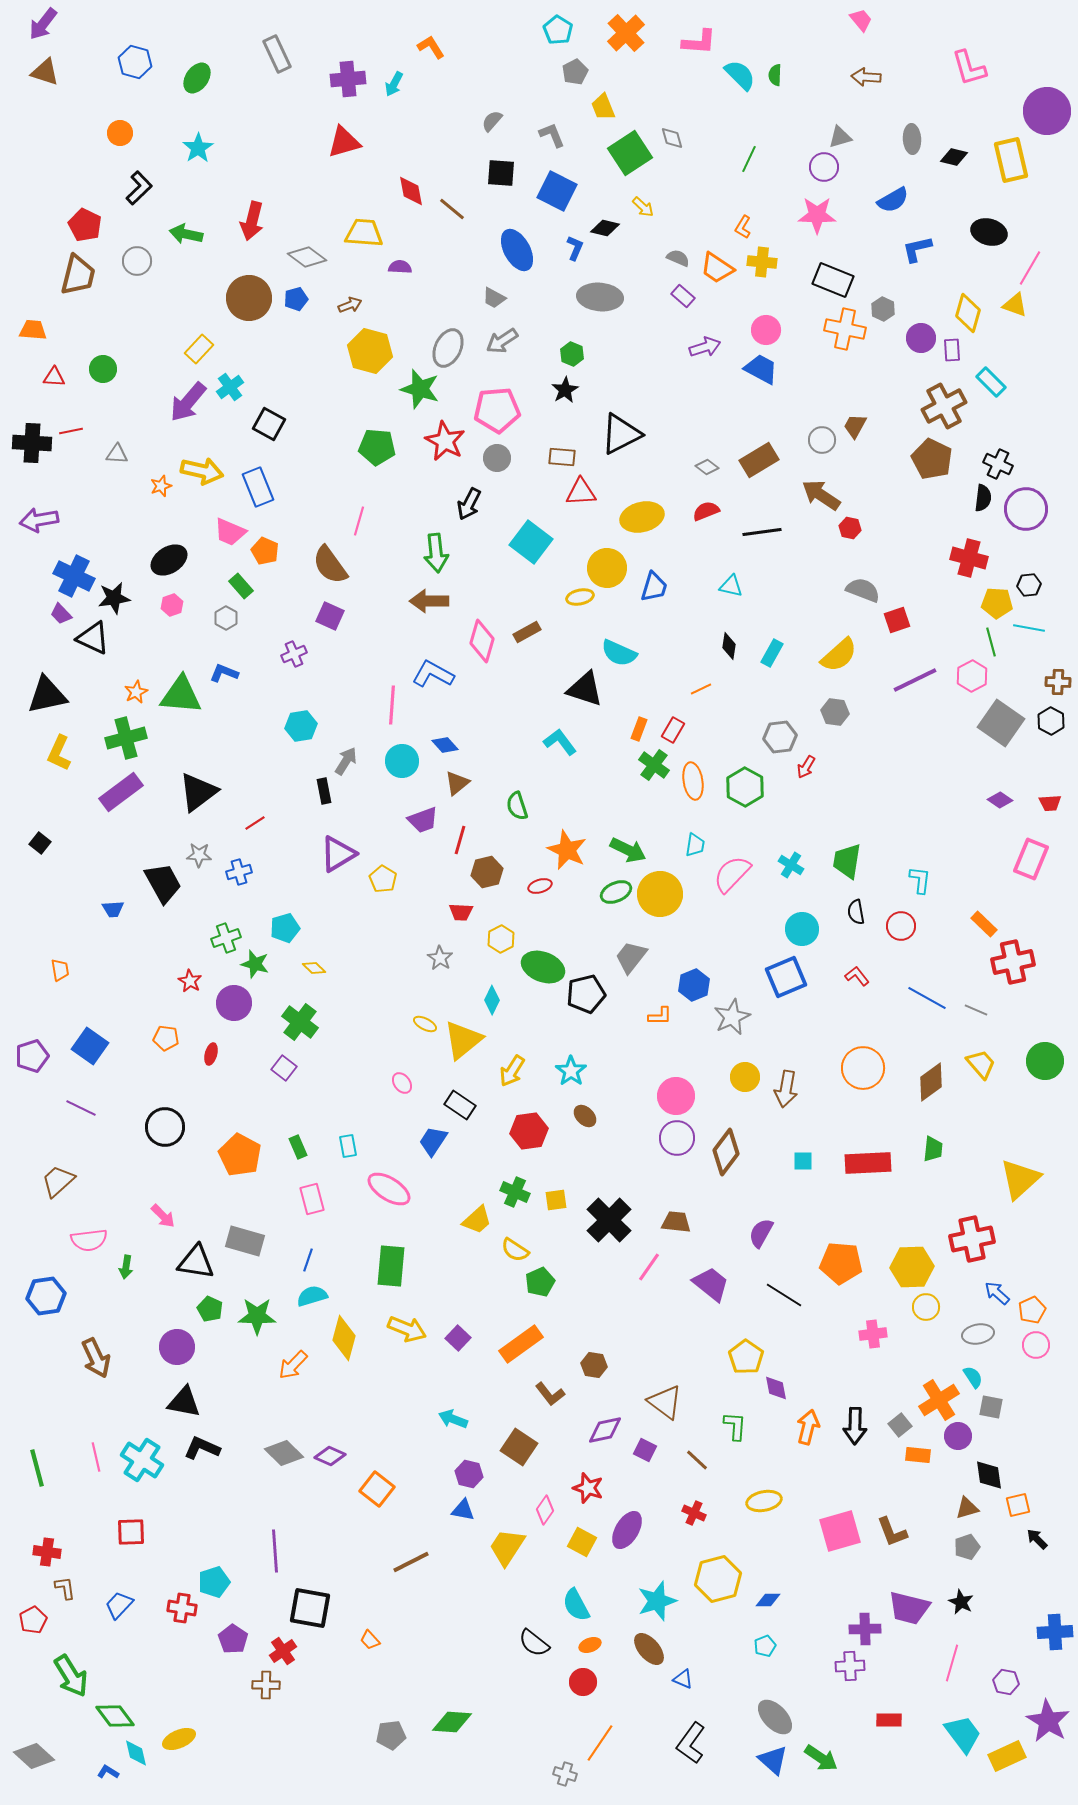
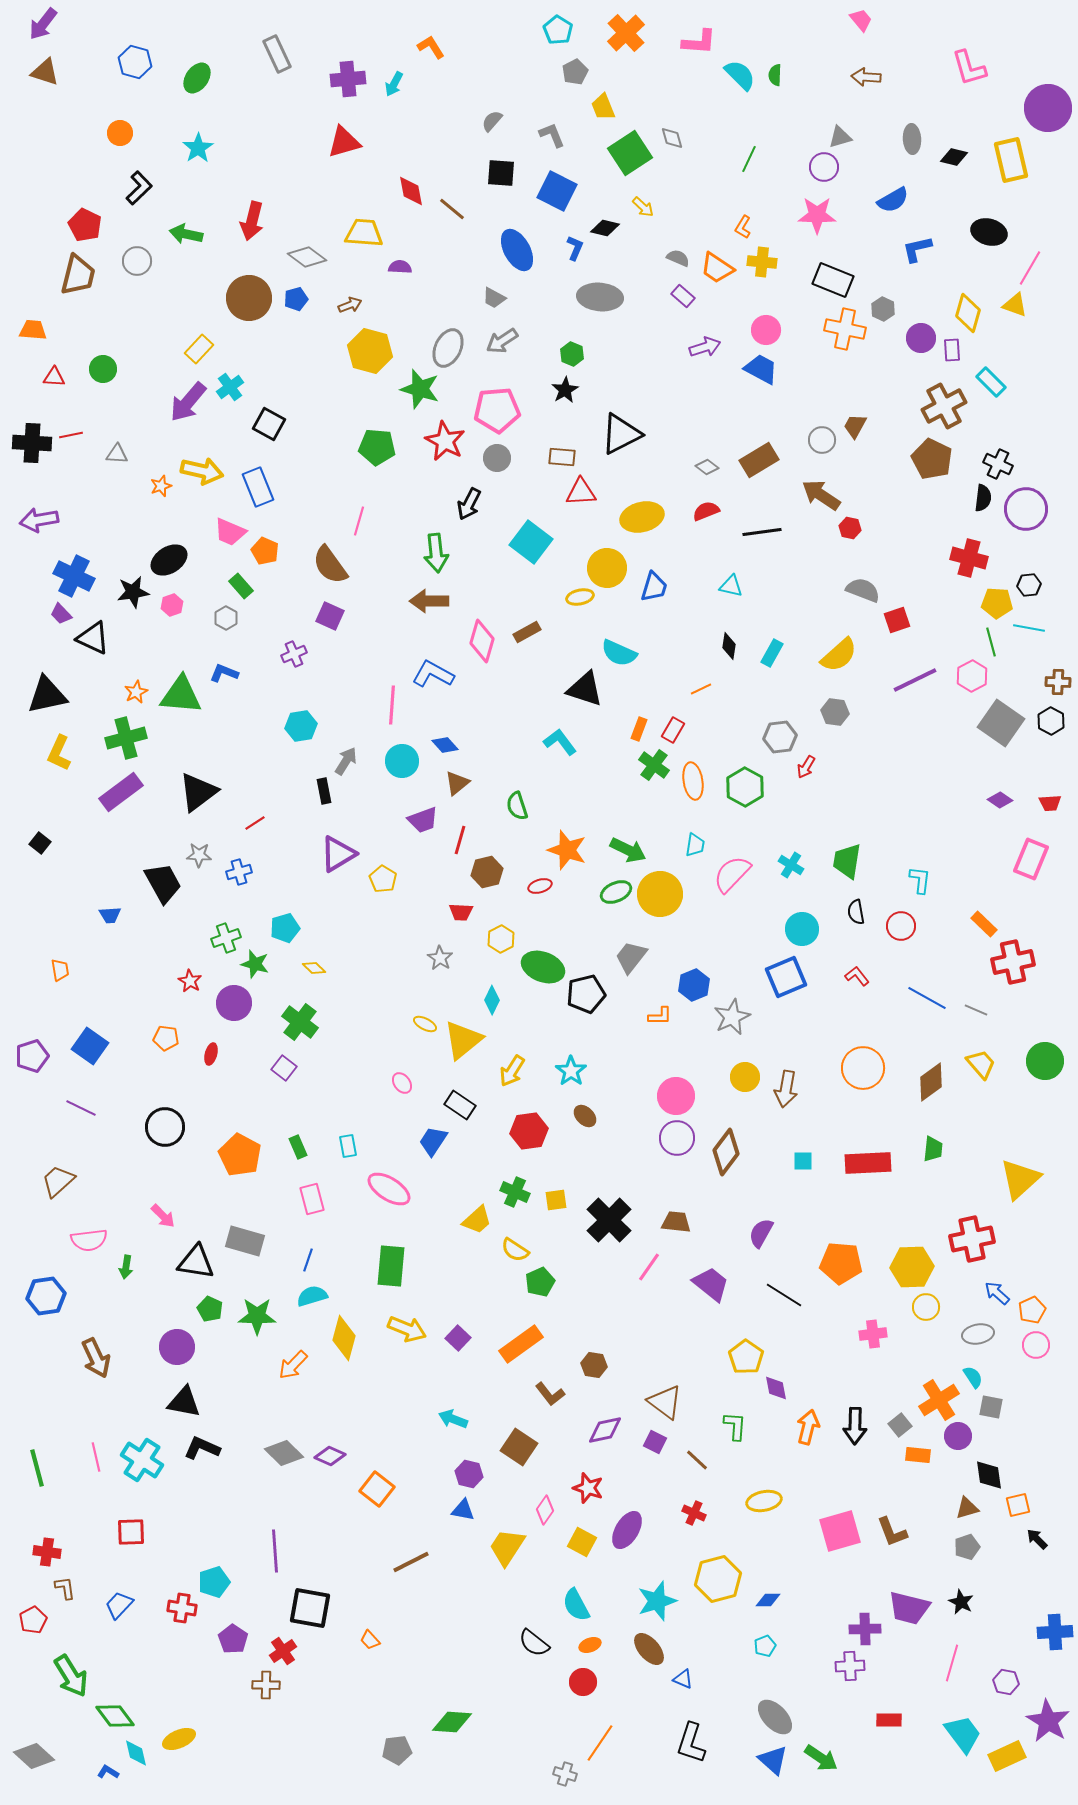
purple circle at (1047, 111): moved 1 px right, 3 px up
red line at (71, 431): moved 4 px down
black star at (114, 598): moved 19 px right, 6 px up
orange star at (567, 850): rotated 6 degrees counterclockwise
blue trapezoid at (113, 909): moved 3 px left, 6 px down
purple square at (645, 1450): moved 10 px right, 8 px up
gray pentagon at (391, 1735): moved 6 px right, 15 px down
black L-shape at (691, 1743): rotated 18 degrees counterclockwise
